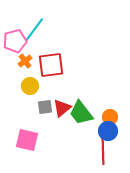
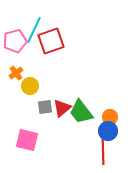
cyan line: rotated 12 degrees counterclockwise
orange cross: moved 9 px left, 12 px down
red square: moved 24 px up; rotated 12 degrees counterclockwise
green trapezoid: moved 1 px up
